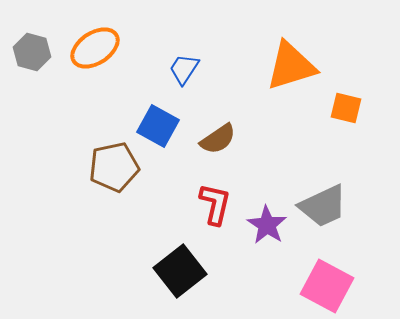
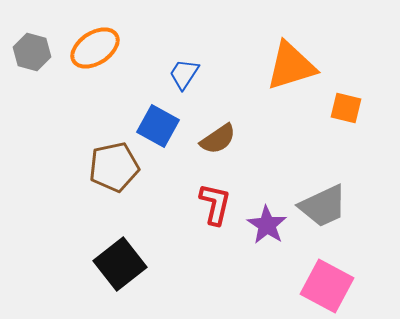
blue trapezoid: moved 5 px down
black square: moved 60 px left, 7 px up
